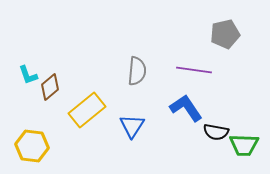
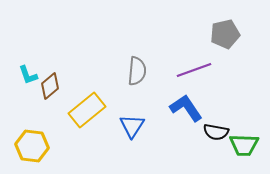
purple line: rotated 28 degrees counterclockwise
brown diamond: moved 1 px up
